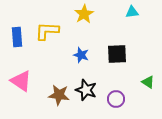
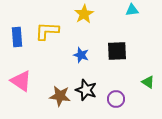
cyan triangle: moved 2 px up
black square: moved 3 px up
brown star: moved 1 px right, 1 px down
